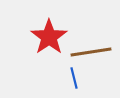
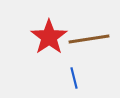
brown line: moved 2 px left, 13 px up
